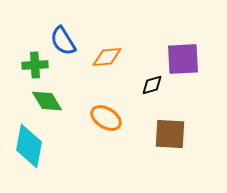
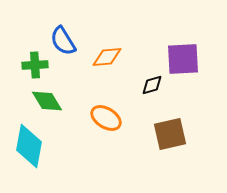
brown square: rotated 16 degrees counterclockwise
